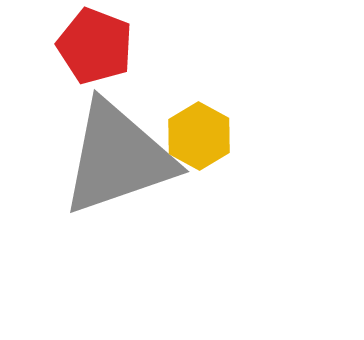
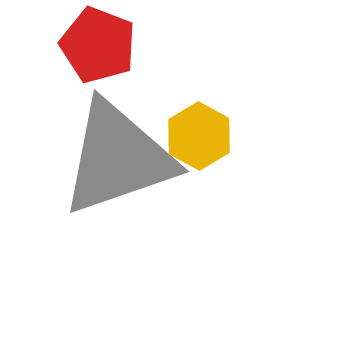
red pentagon: moved 3 px right, 1 px up
